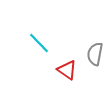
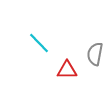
red triangle: rotated 35 degrees counterclockwise
